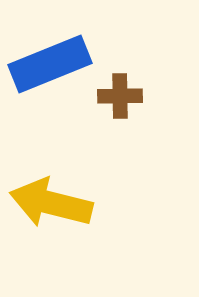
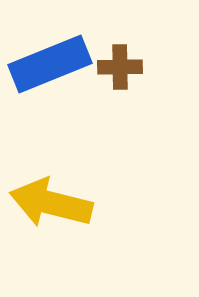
brown cross: moved 29 px up
